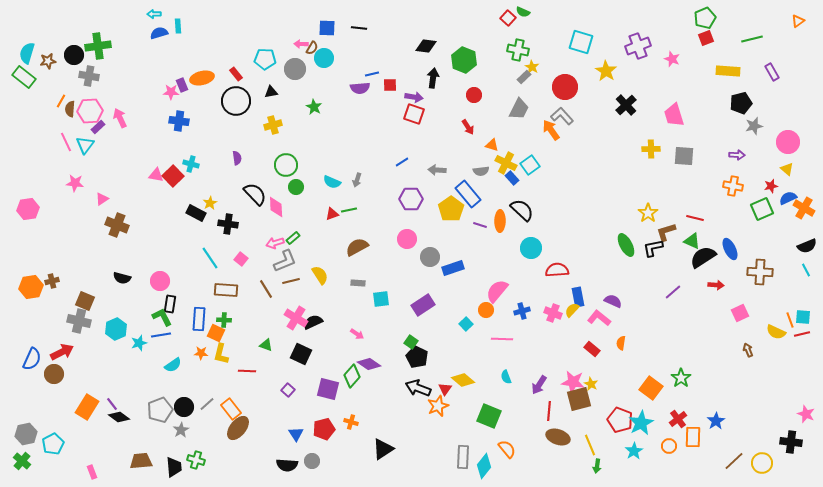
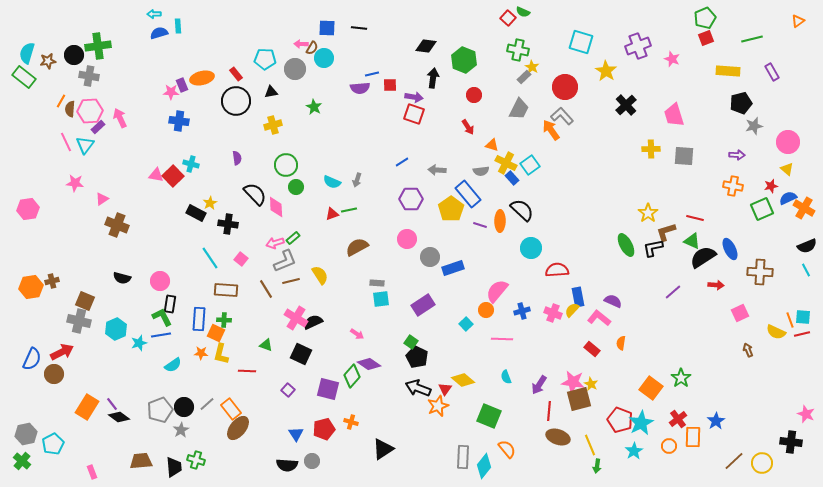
gray rectangle at (358, 283): moved 19 px right
